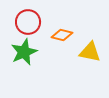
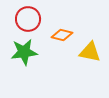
red circle: moved 3 px up
green star: rotated 16 degrees clockwise
